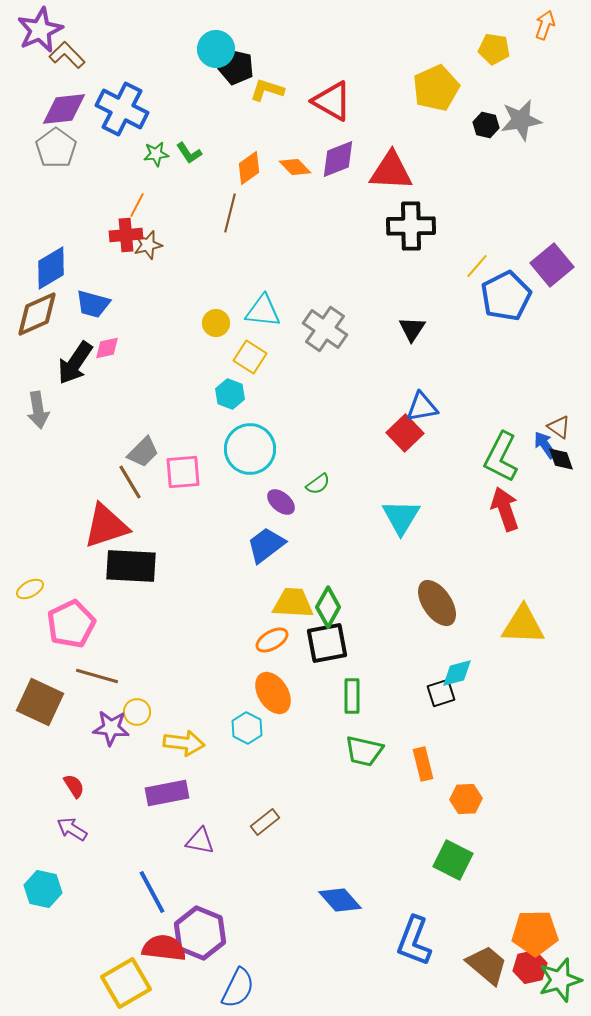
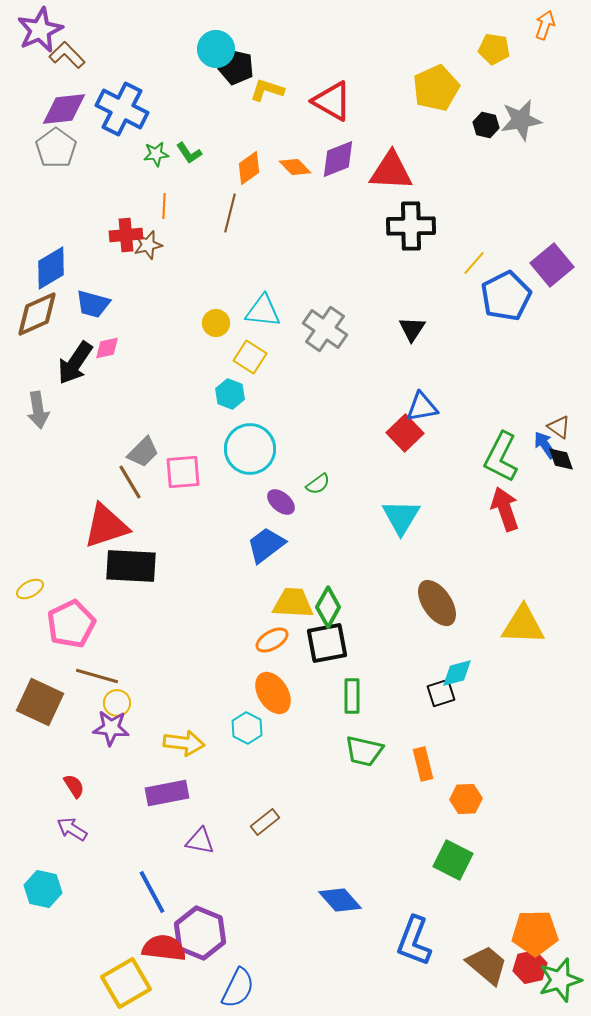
orange line at (137, 205): moved 27 px right, 1 px down; rotated 25 degrees counterclockwise
yellow line at (477, 266): moved 3 px left, 3 px up
yellow circle at (137, 712): moved 20 px left, 9 px up
